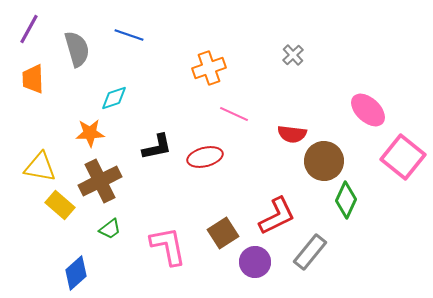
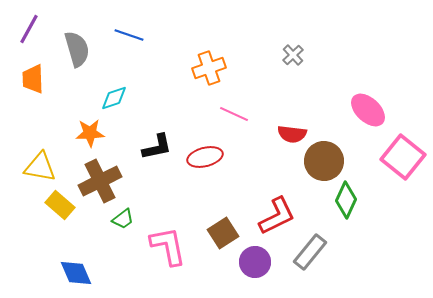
green trapezoid: moved 13 px right, 10 px up
blue diamond: rotated 72 degrees counterclockwise
